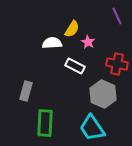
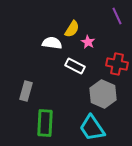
white semicircle: rotated 12 degrees clockwise
